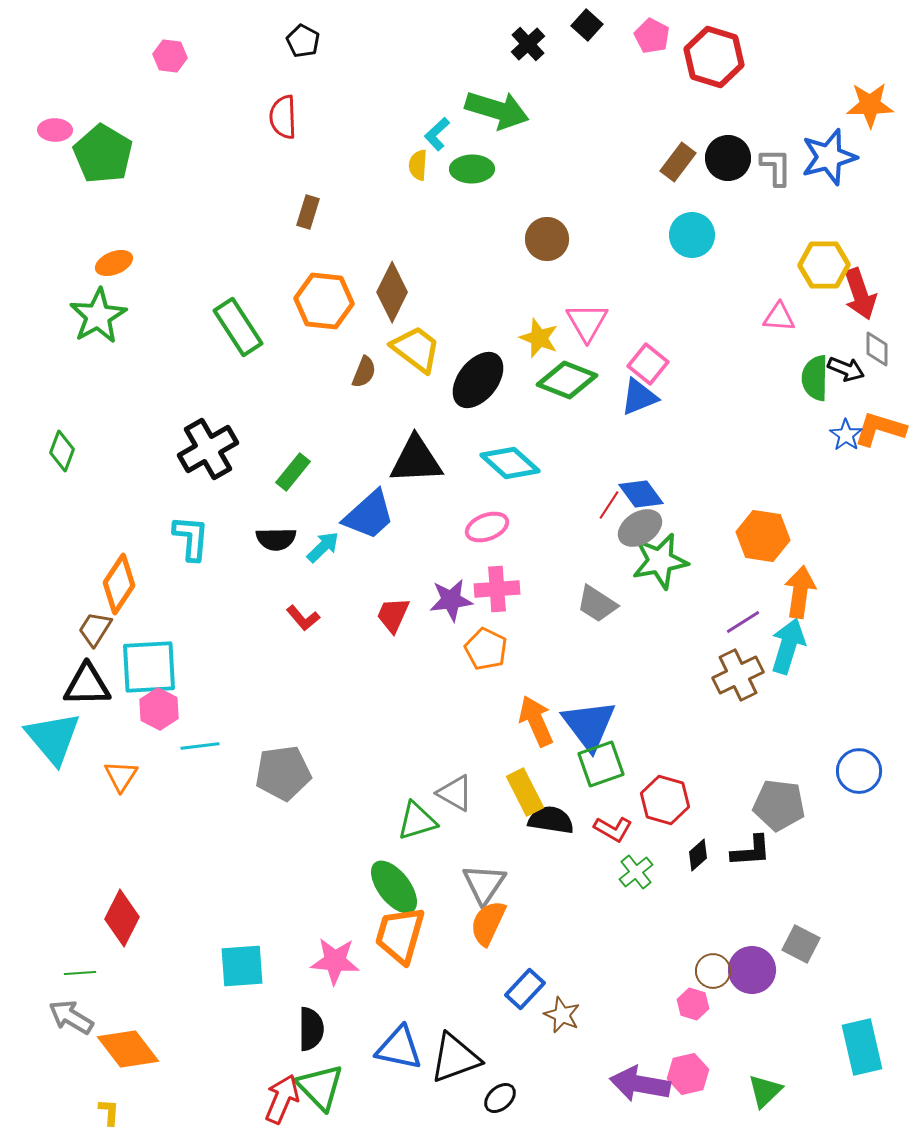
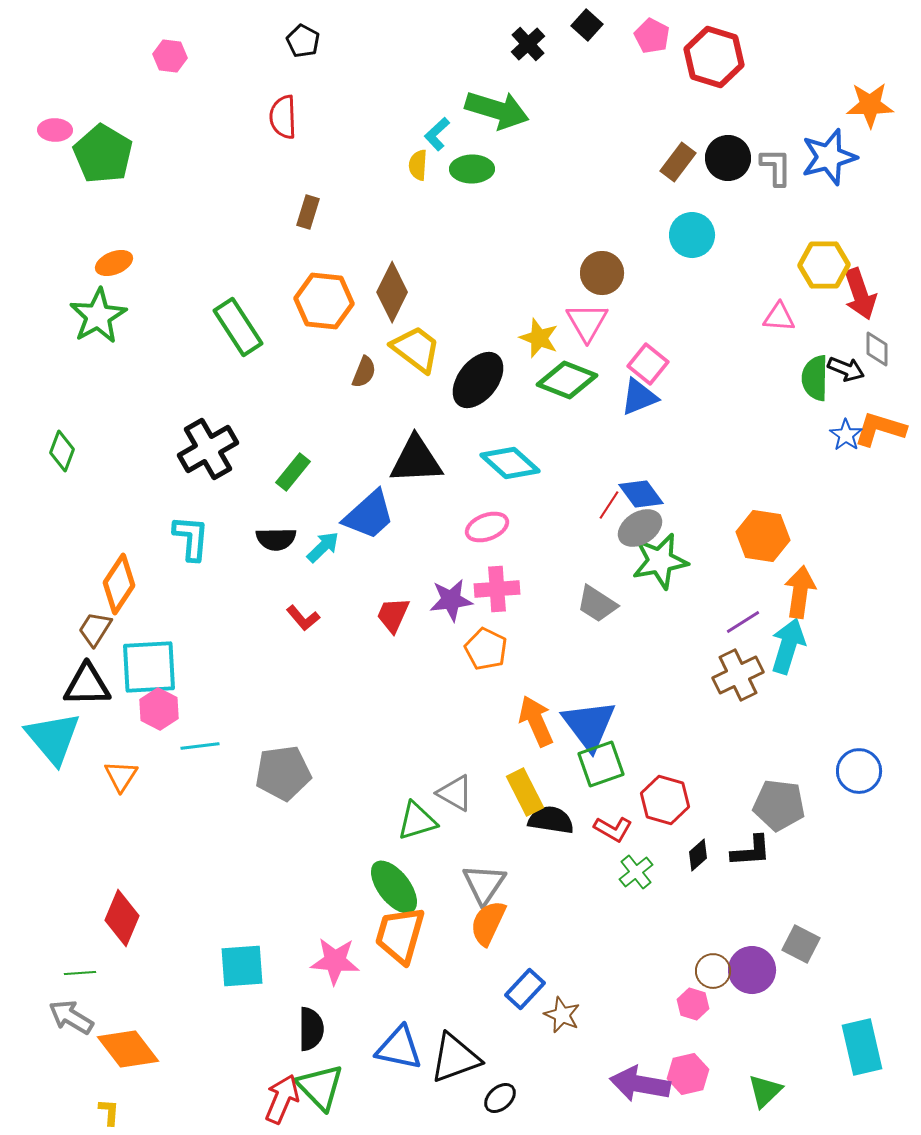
brown circle at (547, 239): moved 55 px right, 34 px down
red diamond at (122, 918): rotated 4 degrees counterclockwise
